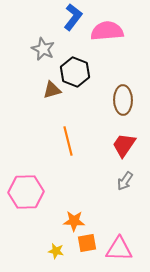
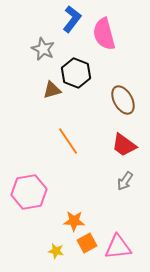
blue L-shape: moved 1 px left, 2 px down
pink semicircle: moved 3 px left, 3 px down; rotated 100 degrees counterclockwise
black hexagon: moved 1 px right, 1 px down
brown ellipse: rotated 28 degrees counterclockwise
orange line: rotated 20 degrees counterclockwise
red trapezoid: rotated 88 degrees counterclockwise
pink hexagon: moved 3 px right; rotated 8 degrees counterclockwise
orange square: rotated 18 degrees counterclockwise
pink triangle: moved 1 px left, 2 px up; rotated 8 degrees counterclockwise
